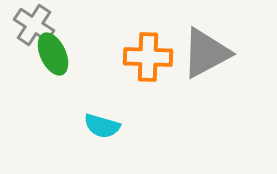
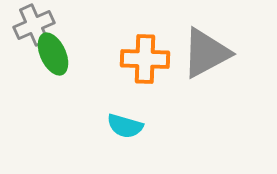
gray cross: rotated 33 degrees clockwise
orange cross: moved 3 px left, 2 px down
cyan semicircle: moved 23 px right
